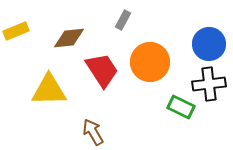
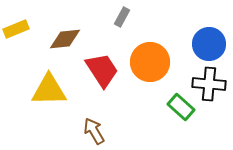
gray rectangle: moved 1 px left, 3 px up
yellow rectangle: moved 2 px up
brown diamond: moved 4 px left, 1 px down
black cross: rotated 12 degrees clockwise
green rectangle: rotated 16 degrees clockwise
brown arrow: moved 1 px right, 1 px up
